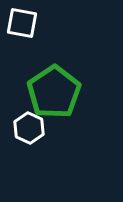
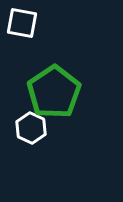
white hexagon: moved 2 px right
